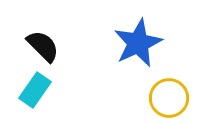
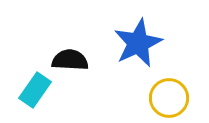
black semicircle: moved 27 px right, 14 px down; rotated 42 degrees counterclockwise
